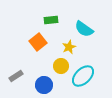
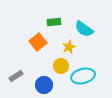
green rectangle: moved 3 px right, 2 px down
cyan ellipse: rotated 30 degrees clockwise
